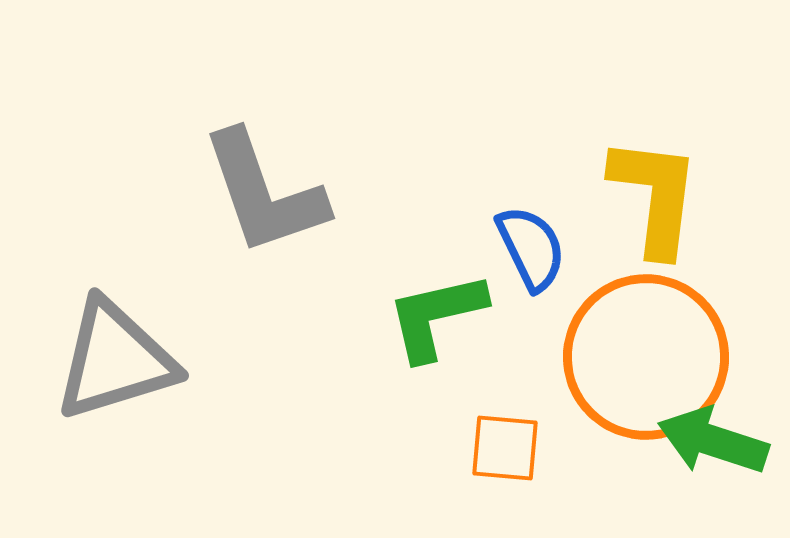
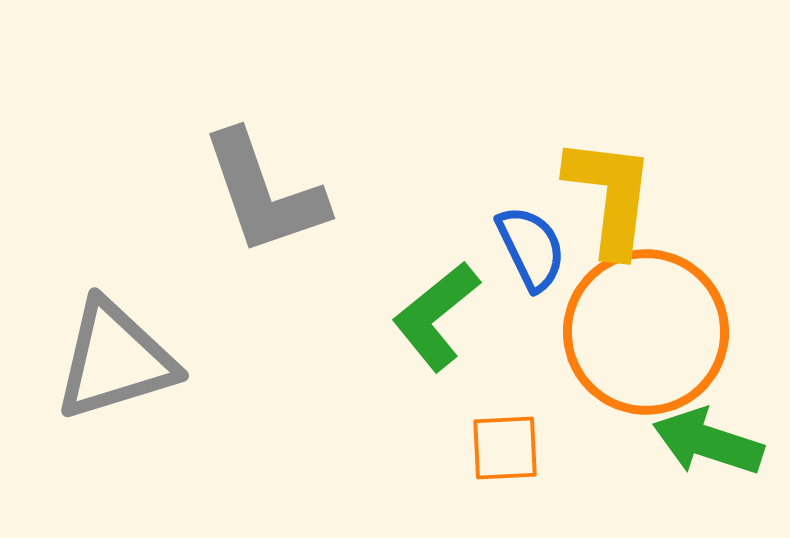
yellow L-shape: moved 45 px left
green L-shape: rotated 26 degrees counterclockwise
orange circle: moved 25 px up
green arrow: moved 5 px left, 1 px down
orange square: rotated 8 degrees counterclockwise
